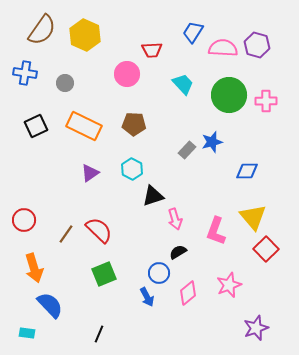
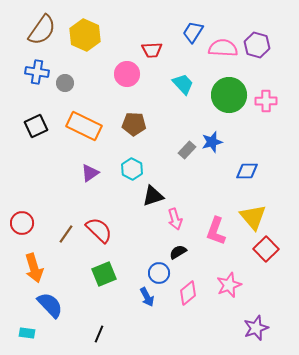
blue cross: moved 12 px right, 1 px up
red circle: moved 2 px left, 3 px down
